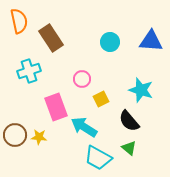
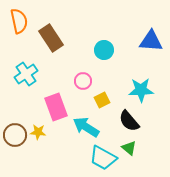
cyan circle: moved 6 px left, 8 px down
cyan cross: moved 3 px left, 3 px down; rotated 15 degrees counterclockwise
pink circle: moved 1 px right, 2 px down
cyan star: rotated 20 degrees counterclockwise
yellow square: moved 1 px right, 1 px down
cyan arrow: moved 2 px right
yellow star: moved 1 px left, 5 px up
cyan trapezoid: moved 5 px right
